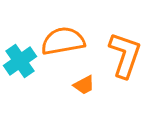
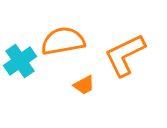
orange L-shape: rotated 135 degrees counterclockwise
